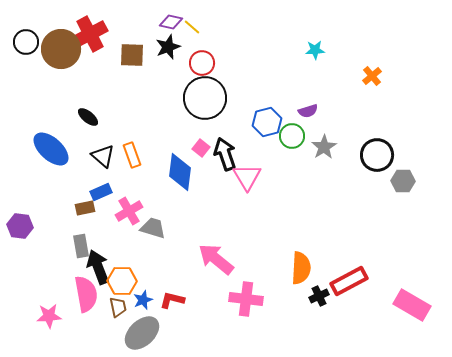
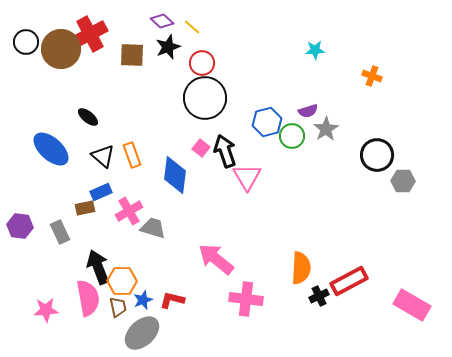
purple diamond at (171, 22): moved 9 px left, 1 px up; rotated 30 degrees clockwise
orange cross at (372, 76): rotated 30 degrees counterclockwise
gray star at (324, 147): moved 2 px right, 18 px up
black arrow at (225, 154): moved 3 px up
blue diamond at (180, 172): moved 5 px left, 3 px down
gray rectangle at (81, 246): moved 21 px left, 14 px up; rotated 15 degrees counterclockwise
pink semicircle at (86, 294): moved 2 px right, 4 px down
pink star at (49, 316): moved 3 px left, 6 px up
